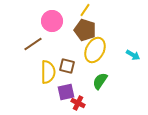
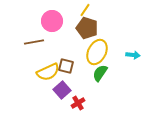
brown pentagon: moved 2 px right, 2 px up
brown line: moved 1 px right, 2 px up; rotated 24 degrees clockwise
yellow ellipse: moved 2 px right, 2 px down
cyan arrow: rotated 24 degrees counterclockwise
brown square: moved 1 px left
yellow semicircle: rotated 65 degrees clockwise
green semicircle: moved 8 px up
purple square: moved 4 px left, 2 px up; rotated 30 degrees counterclockwise
red cross: rotated 32 degrees clockwise
